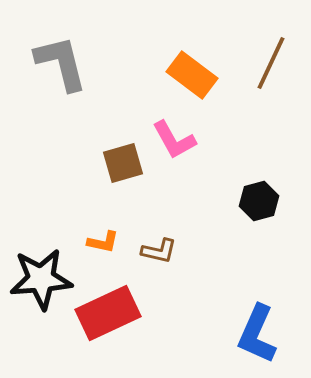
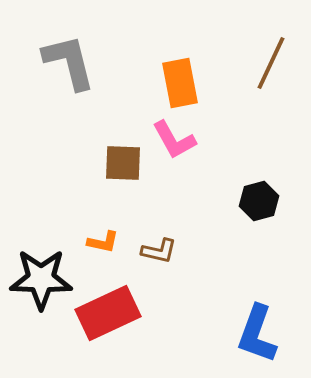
gray L-shape: moved 8 px right, 1 px up
orange rectangle: moved 12 px left, 8 px down; rotated 42 degrees clockwise
brown square: rotated 18 degrees clockwise
black star: rotated 6 degrees clockwise
blue L-shape: rotated 4 degrees counterclockwise
